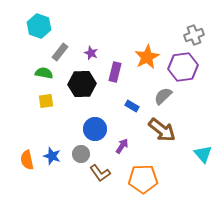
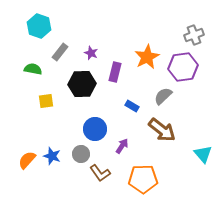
green semicircle: moved 11 px left, 4 px up
orange semicircle: rotated 54 degrees clockwise
